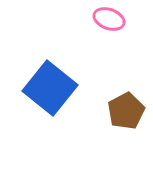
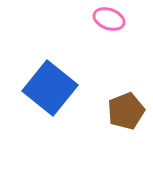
brown pentagon: rotated 6 degrees clockwise
